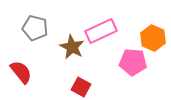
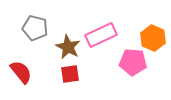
pink rectangle: moved 4 px down
brown star: moved 4 px left
red square: moved 11 px left, 13 px up; rotated 36 degrees counterclockwise
